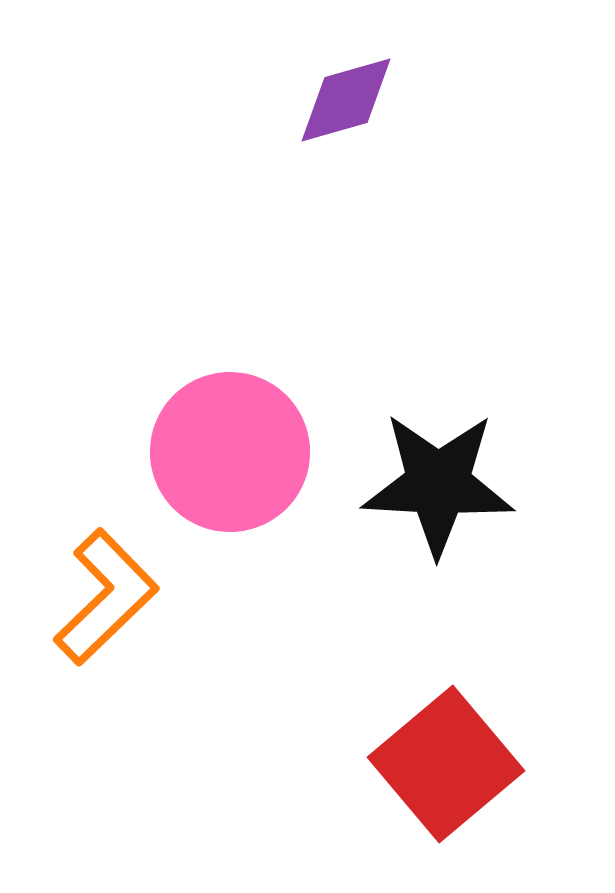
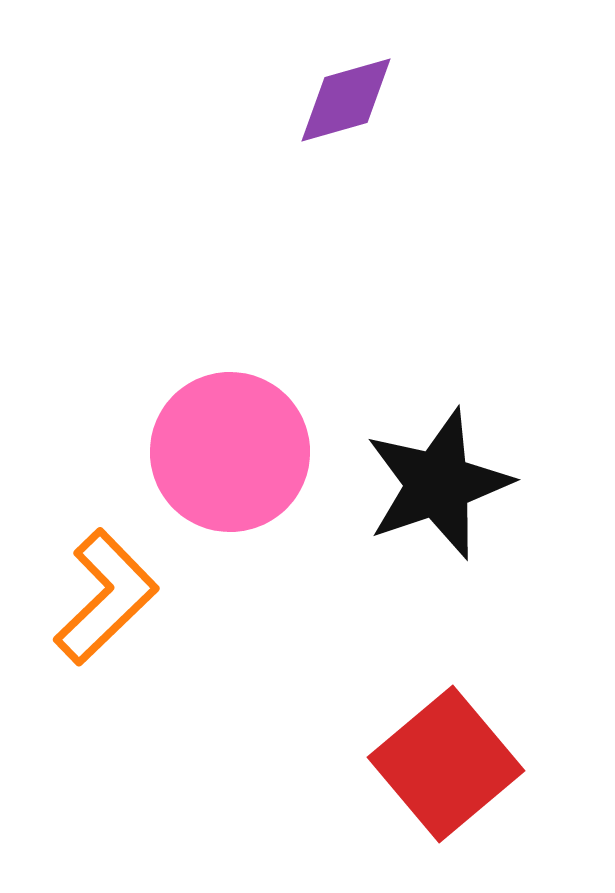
black star: rotated 22 degrees counterclockwise
